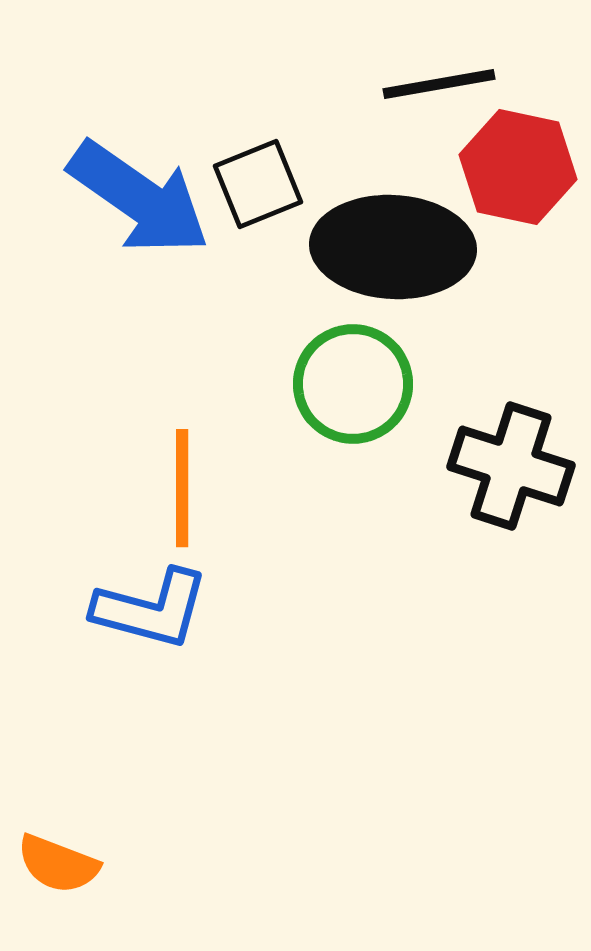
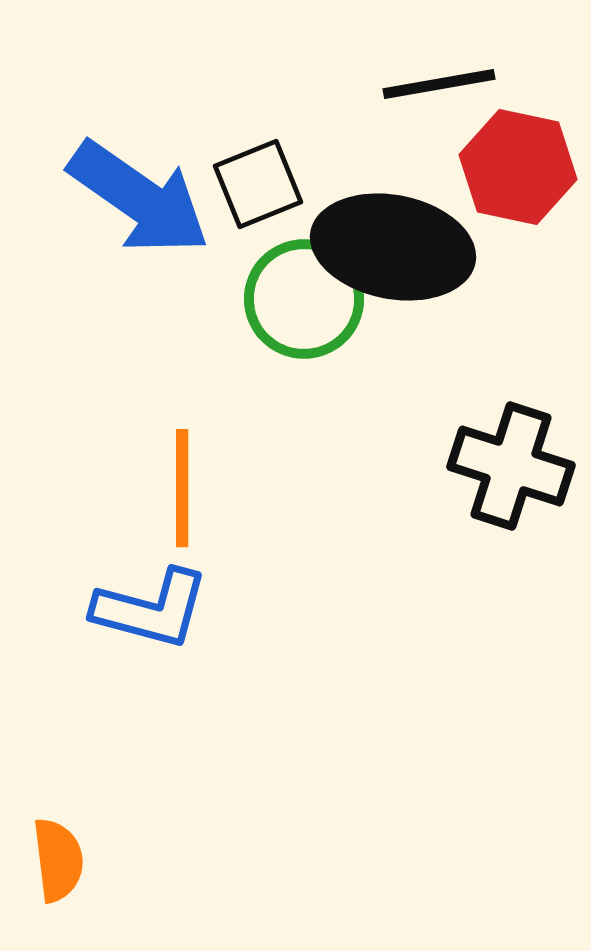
black ellipse: rotated 8 degrees clockwise
green circle: moved 49 px left, 85 px up
orange semicircle: moved 4 px up; rotated 118 degrees counterclockwise
